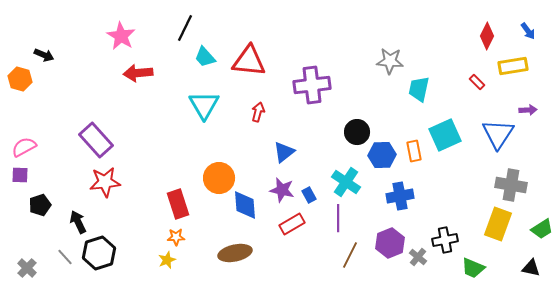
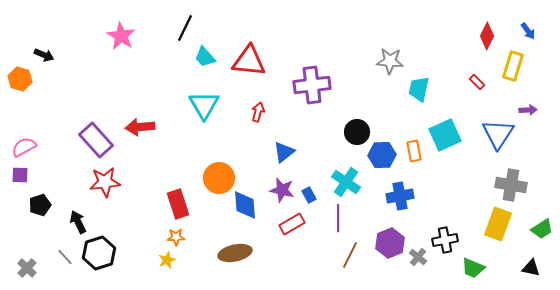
yellow rectangle at (513, 66): rotated 64 degrees counterclockwise
red arrow at (138, 73): moved 2 px right, 54 px down
